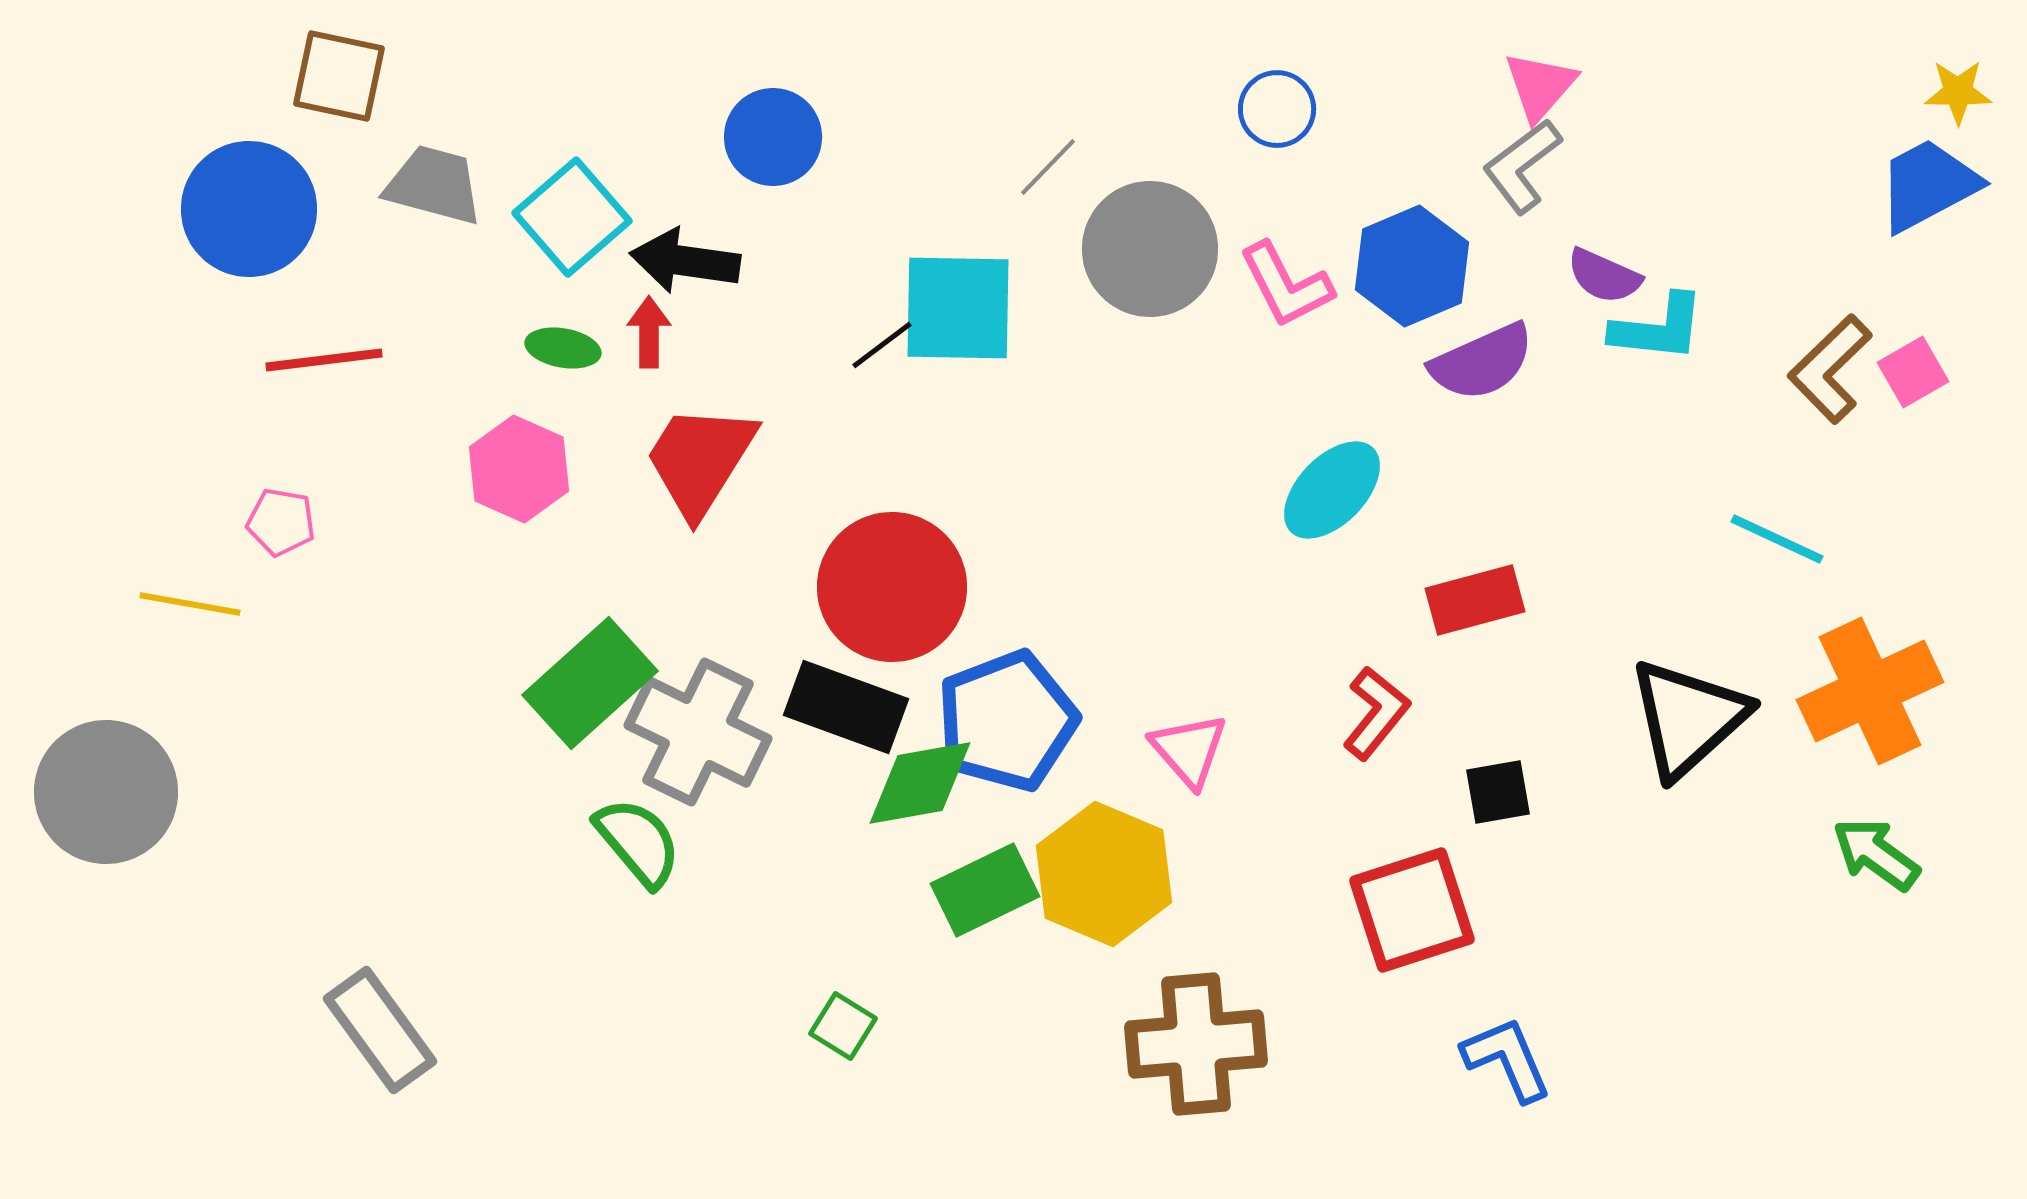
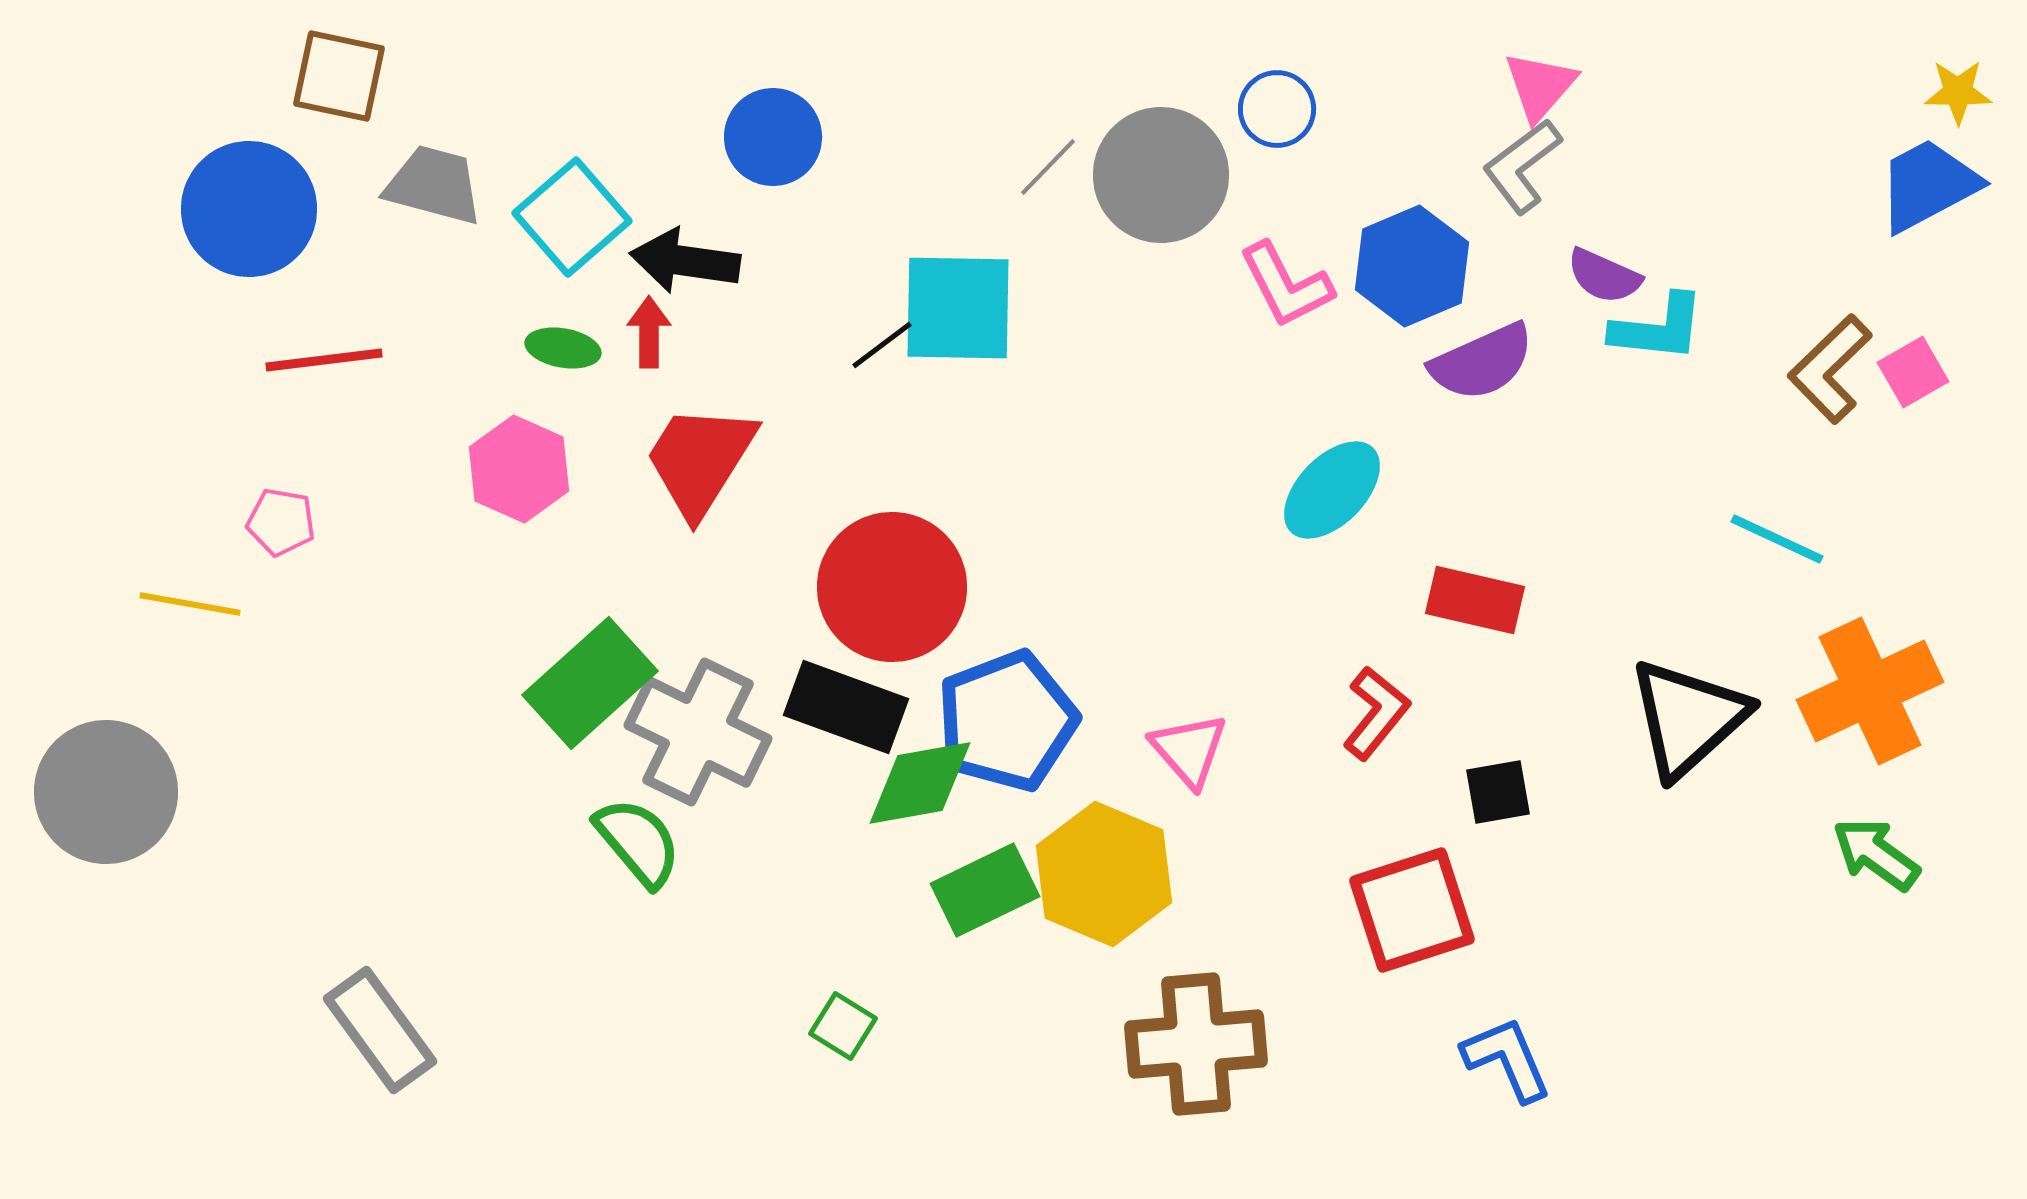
gray circle at (1150, 249): moved 11 px right, 74 px up
red rectangle at (1475, 600): rotated 28 degrees clockwise
